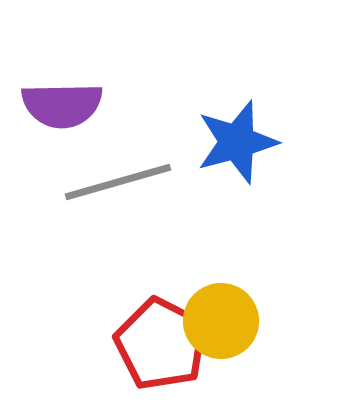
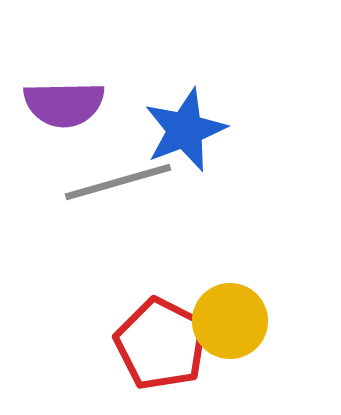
purple semicircle: moved 2 px right, 1 px up
blue star: moved 52 px left, 12 px up; rotated 6 degrees counterclockwise
yellow circle: moved 9 px right
